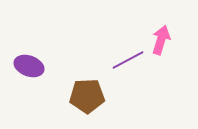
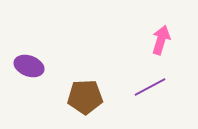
purple line: moved 22 px right, 27 px down
brown pentagon: moved 2 px left, 1 px down
